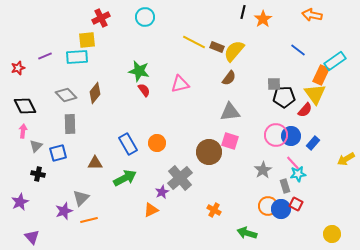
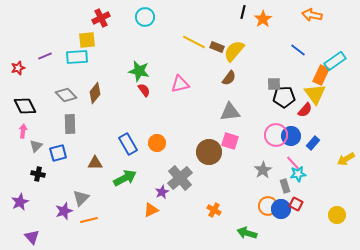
yellow circle at (332, 234): moved 5 px right, 19 px up
